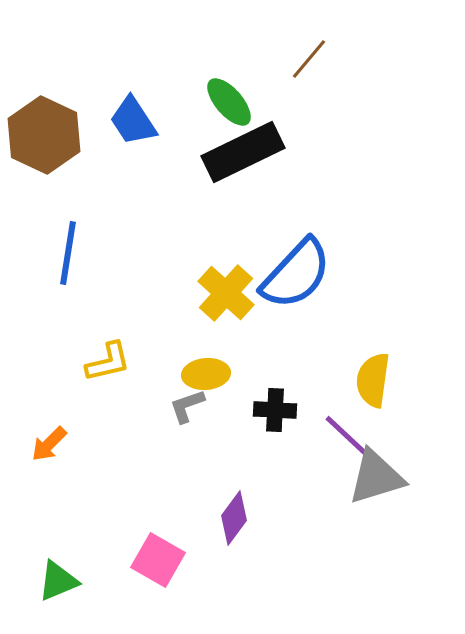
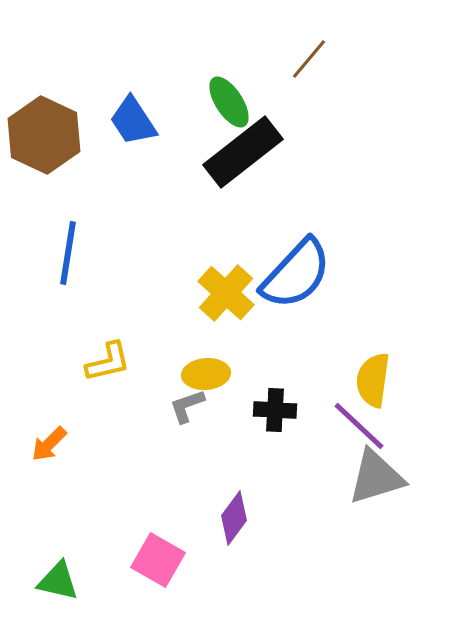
green ellipse: rotated 8 degrees clockwise
black rectangle: rotated 12 degrees counterclockwise
purple line: moved 9 px right, 13 px up
green triangle: rotated 36 degrees clockwise
